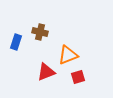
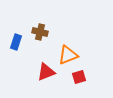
red square: moved 1 px right
